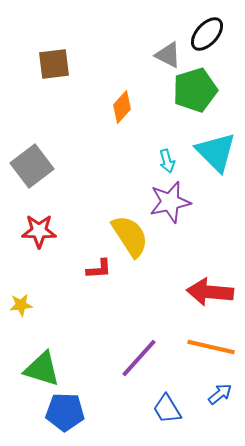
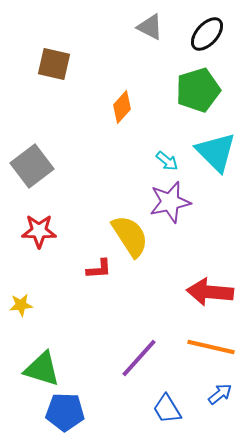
gray triangle: moved 18 px left, 28 px up
brown square: rotated 20 degrees clockwise
green pentagon: moved 3 px right
cyan arrow: rotated 35 degrees counterclockwise
